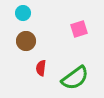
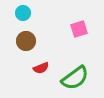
red semicircle: rotated 119 degrees counterclockwise
